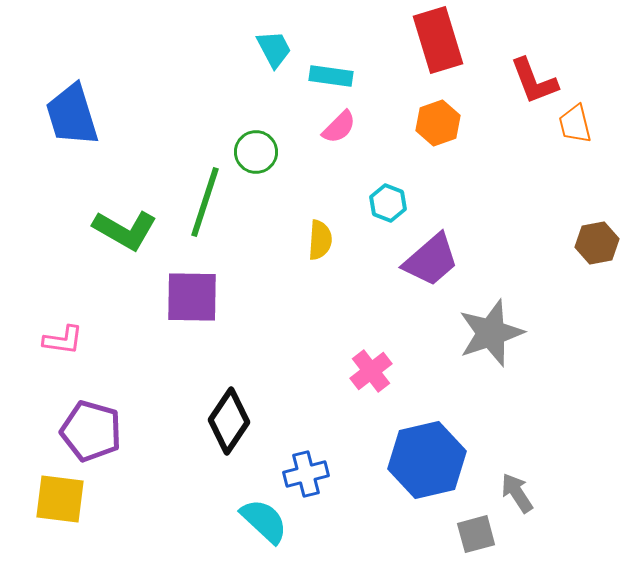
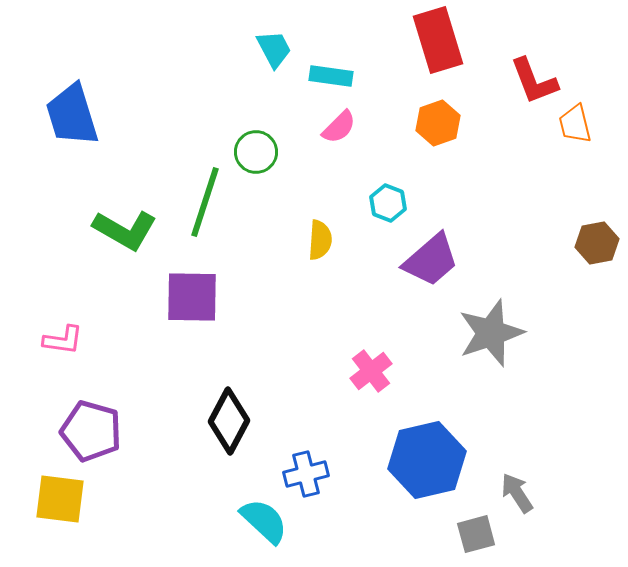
black diamond: rotated 6 degrees counterclockwise
